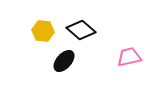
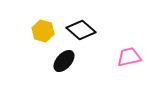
yellow hexagon: rotated 10 degrees clockwise
